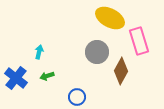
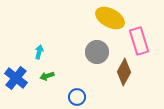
brown diamond: moved 3 px right, 1 px down
